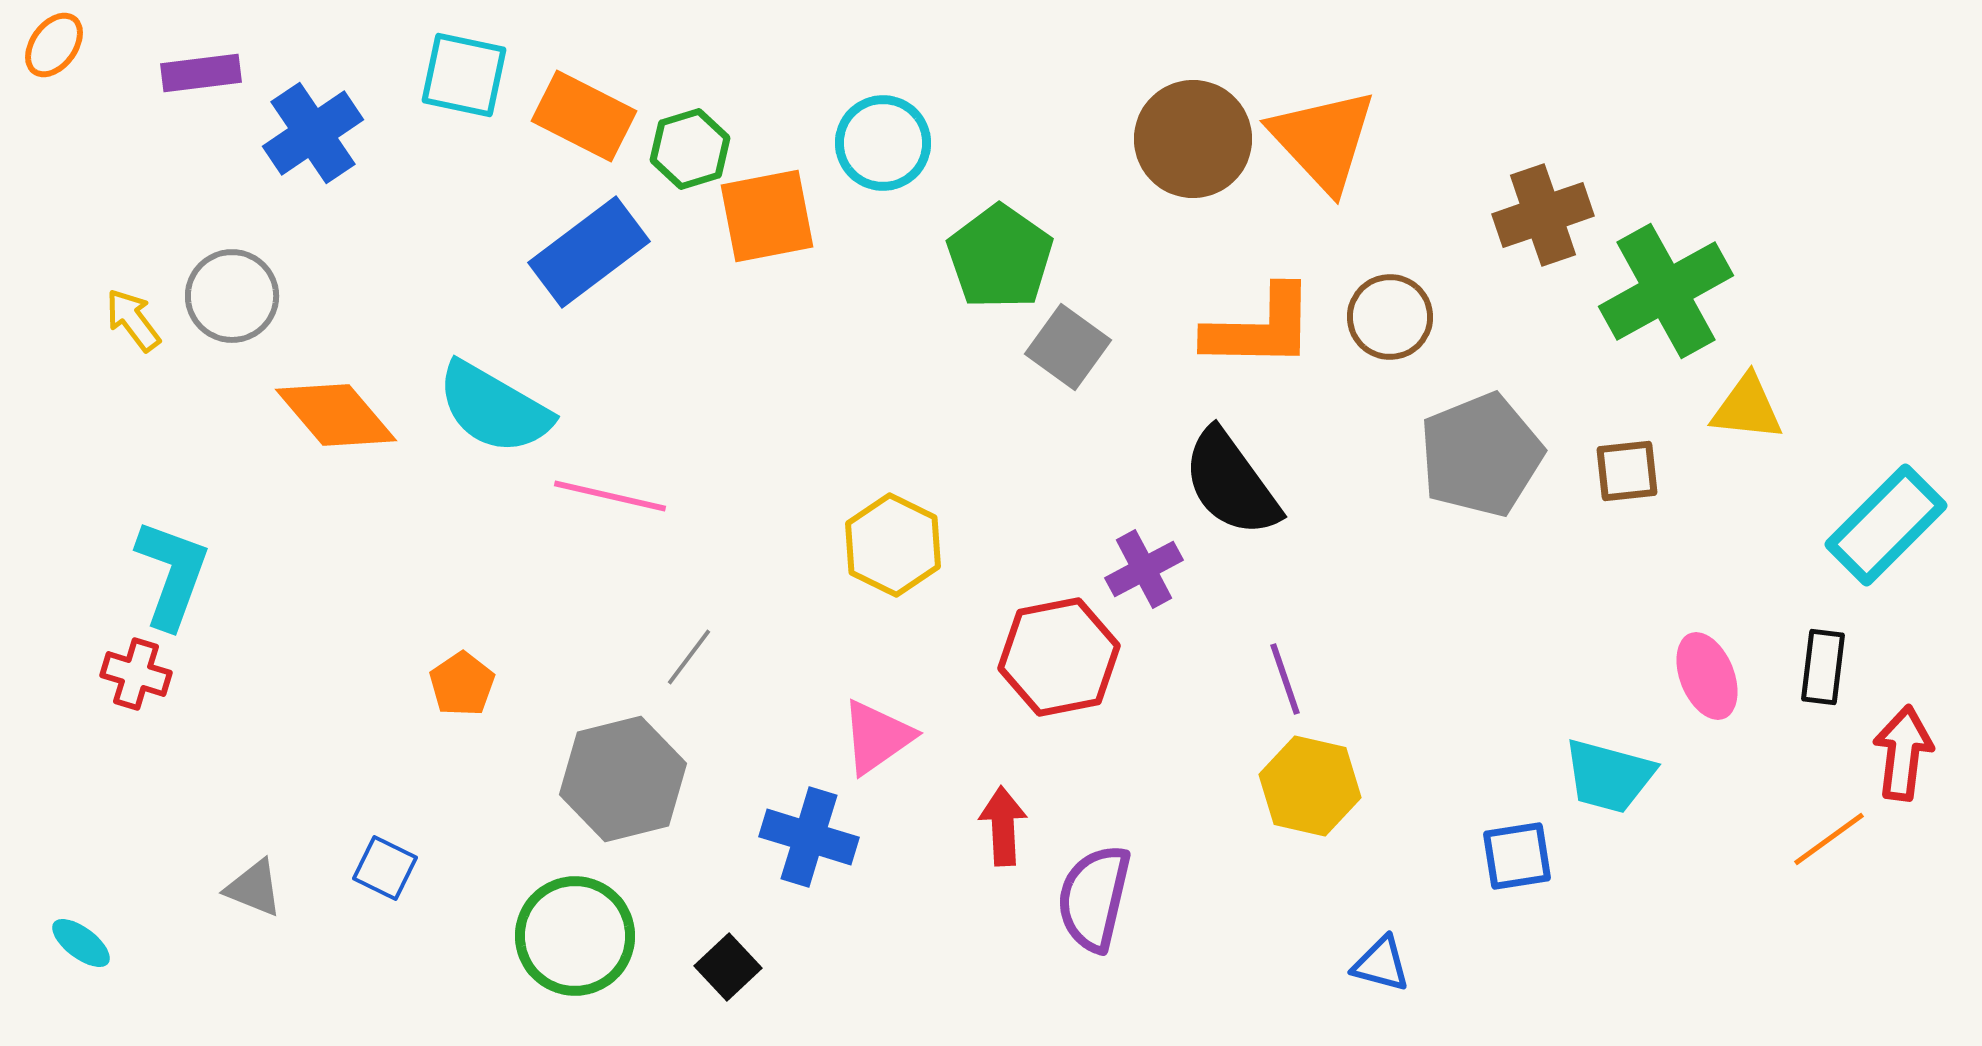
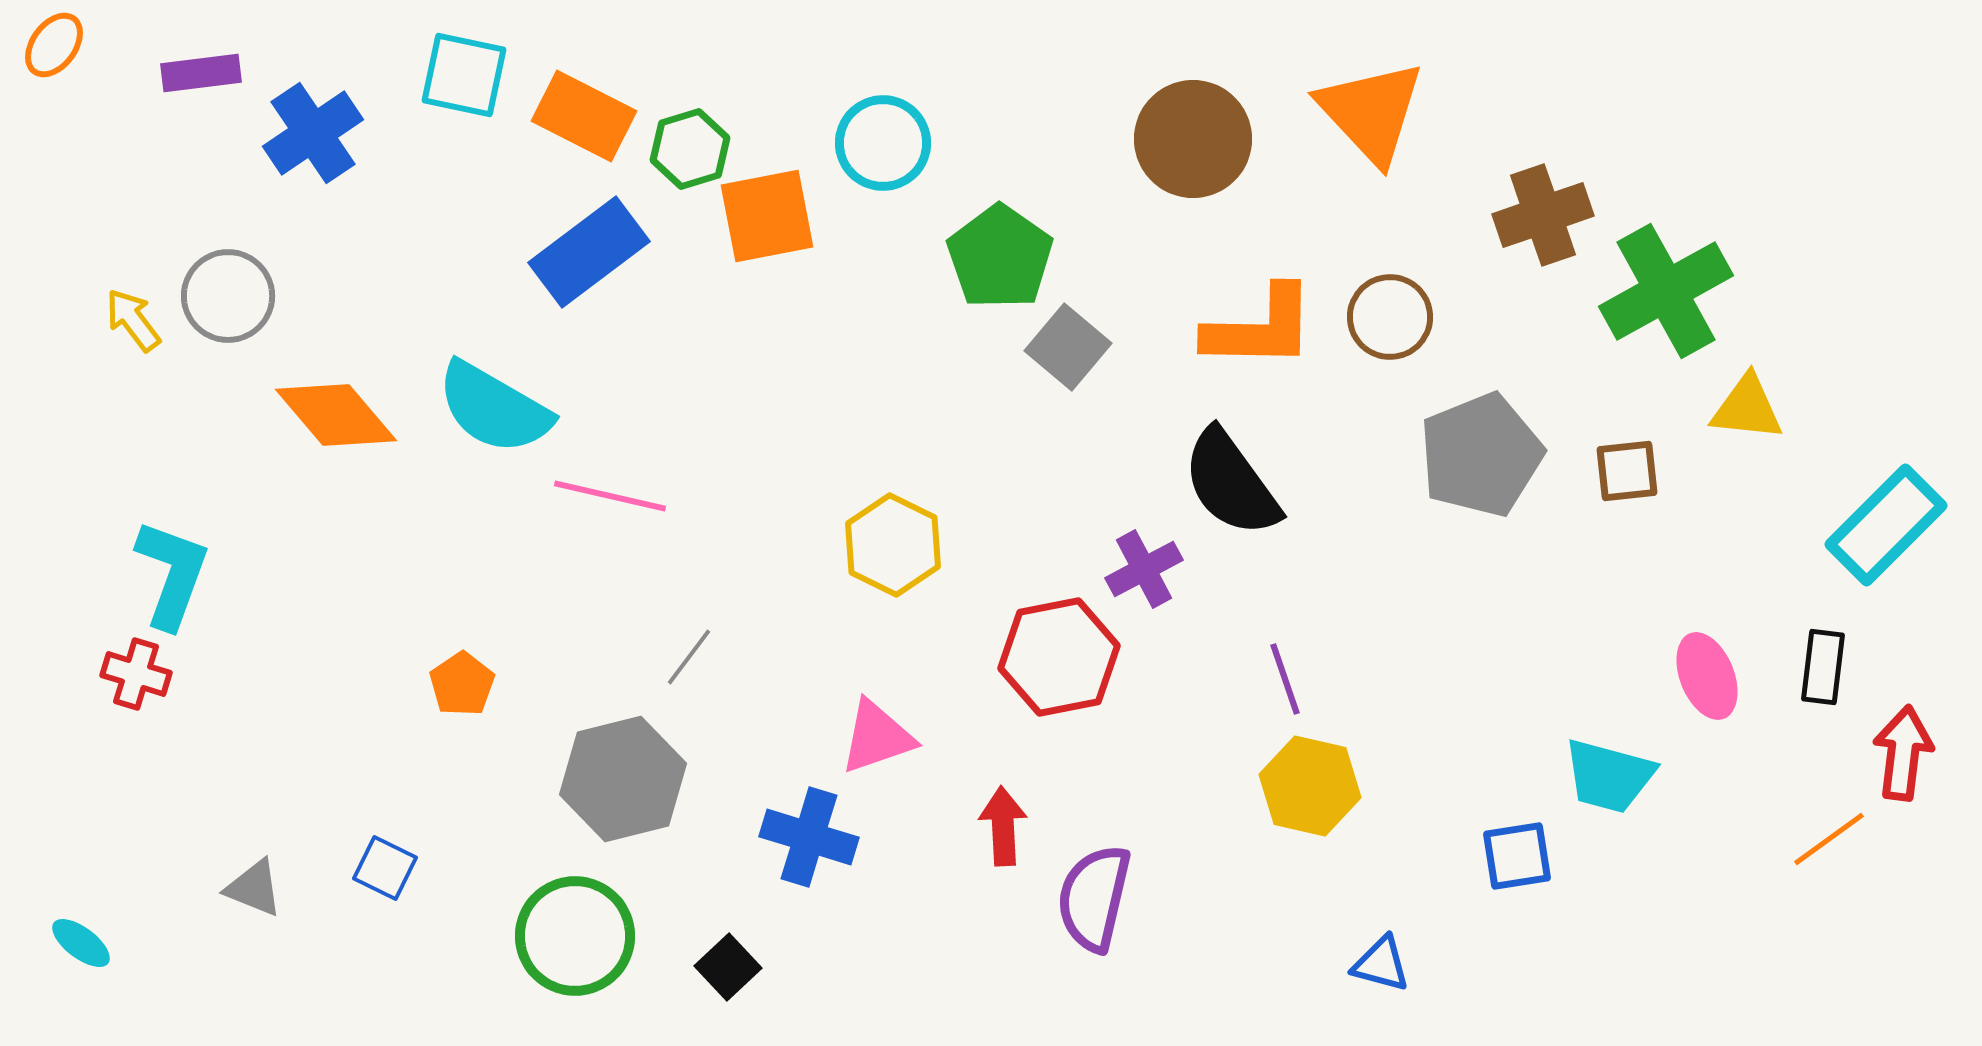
orange triangle at (1323, 140): moved 48 px right, 28 px up
gray circle at (232, 296): moved 4 px left
gray square at (1068, 347): rotated 4 degrees clockwise
pink triangle at (877, 737): rotated 16 degrees clockwise
